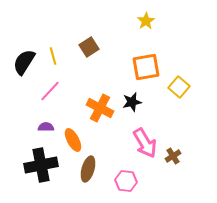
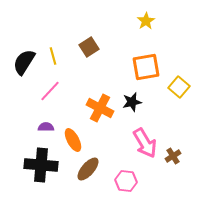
black cross: rotated 16 degrees clockwise
brown ellipse: rotated 25 degrees clockwise
